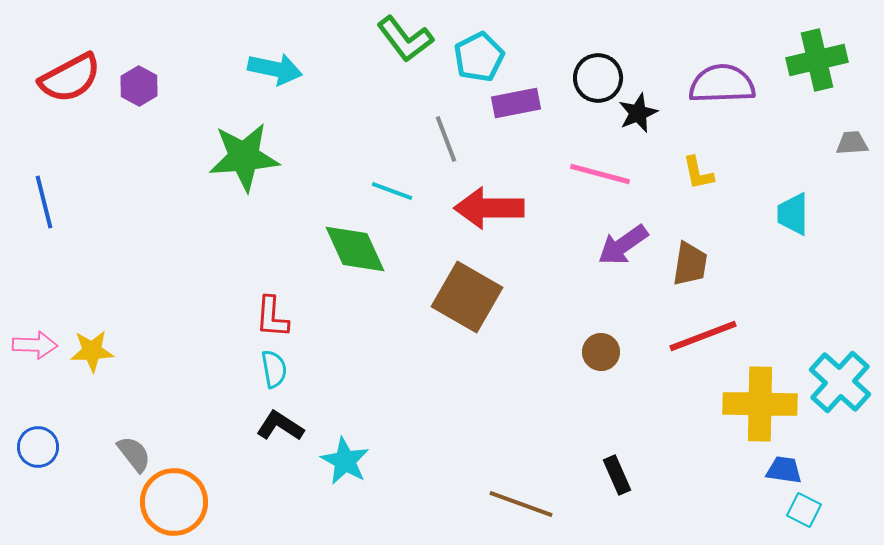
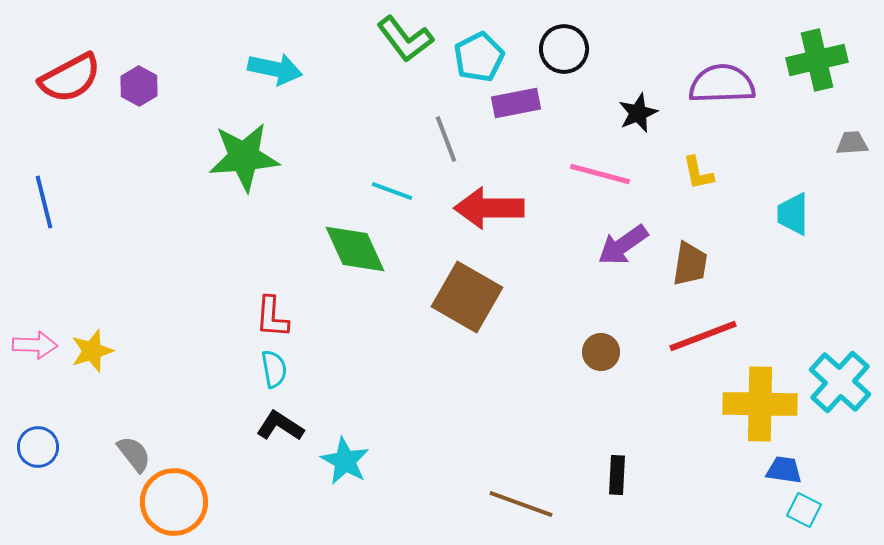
black circle: moved 34 px left, 29 px up
yellow star: rotated 15 degrees counterclockwise
black rectangle: rotated 27 degrees clockwise
